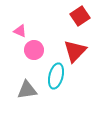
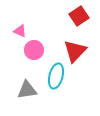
red square: moved 1 px left
